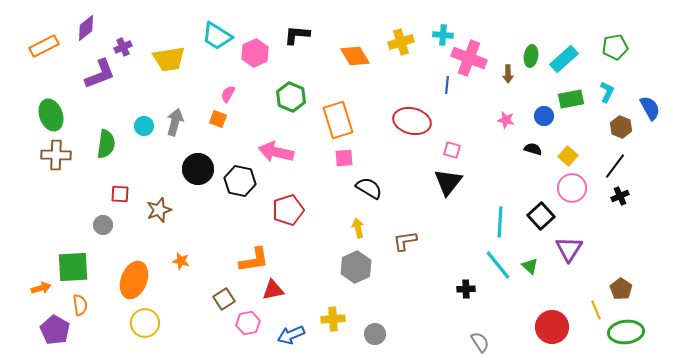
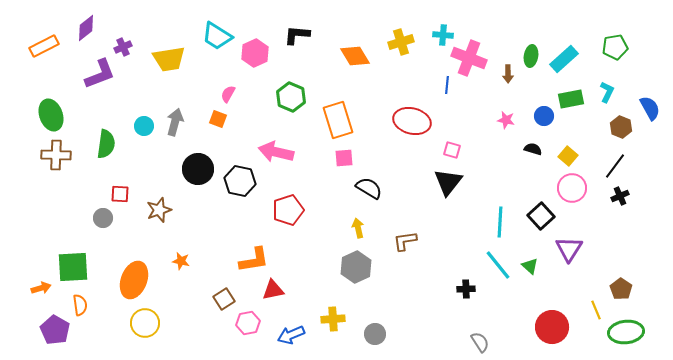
gray circle at (103, 225): moved 7 px up
